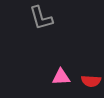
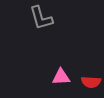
red semicircle: moved 1 px down
